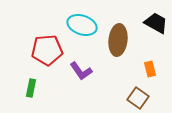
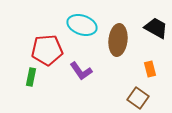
black trapezoid: moved 5 px down
green rectangle: moved 11 px up
